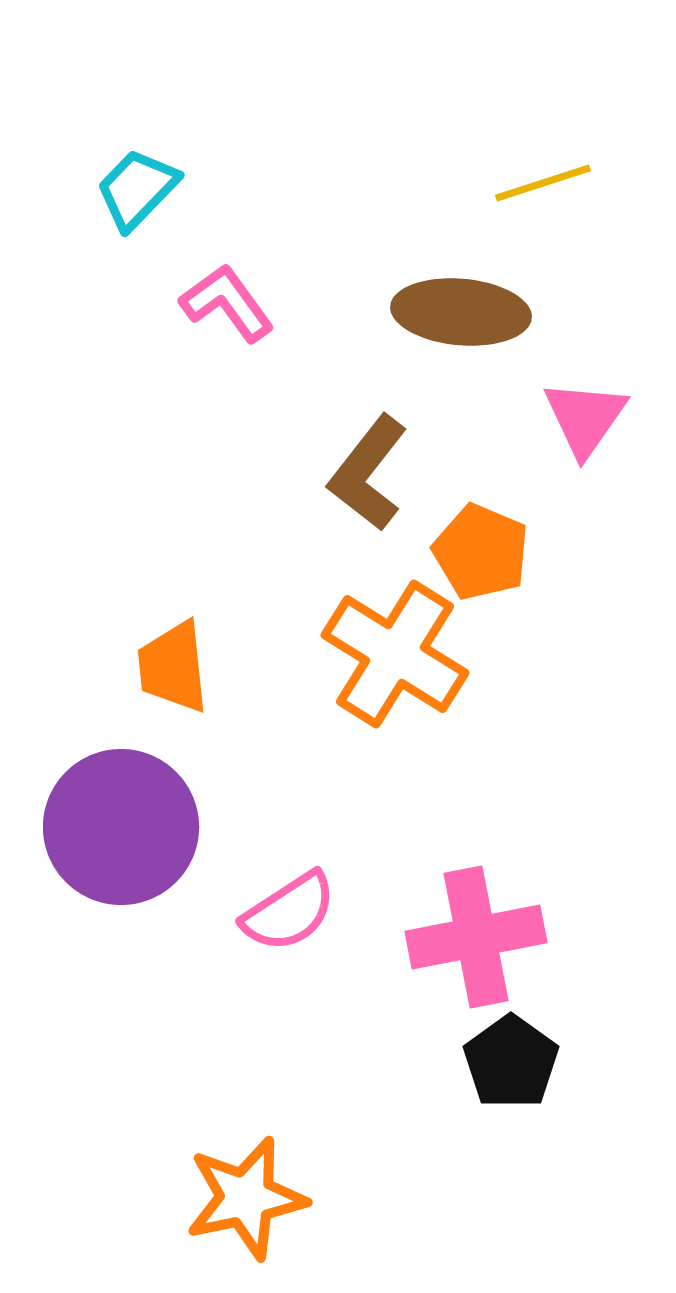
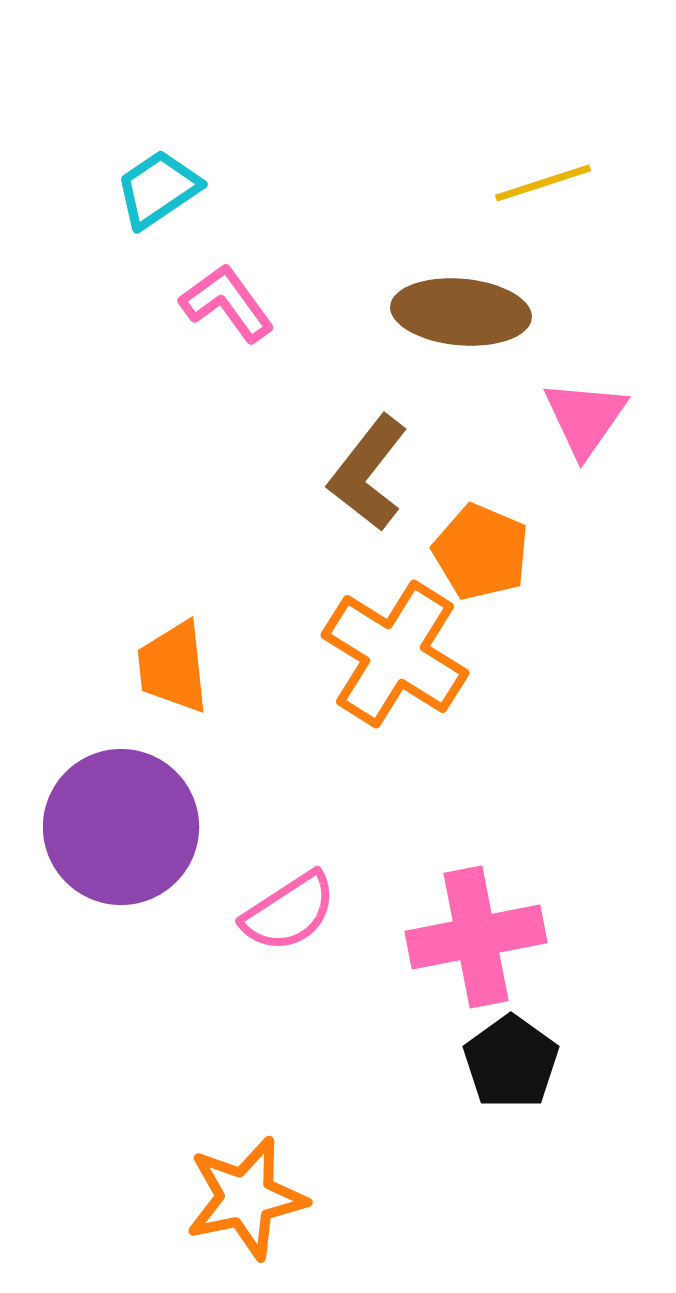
cyan trapezoid: moved 21 px right; rotated 12 degrees clockwise
